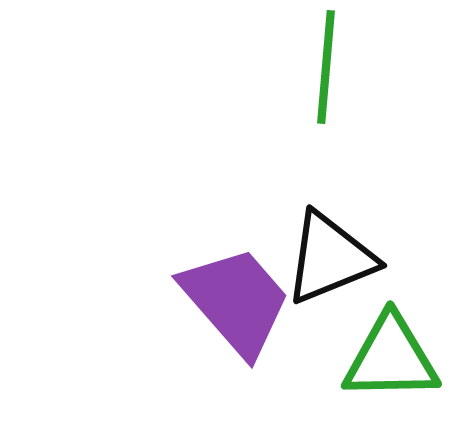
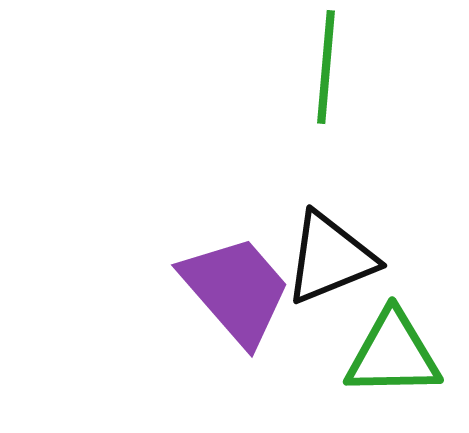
purple trapezoid: moved 11 px up
green triangle: moved 2 px right, 4 px up
